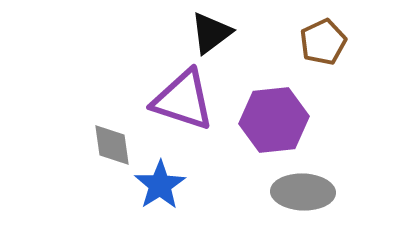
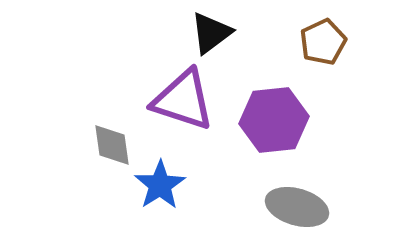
gray ellipse: moved 6 px left, 15 px down; rotated 14 degrees clockwise
